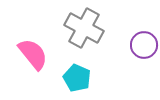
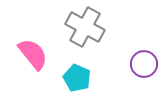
gray cross: moved 1 px right, 1 px up
purple circle: moved 19 px down
